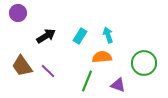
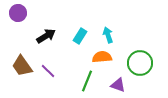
green circle: moved 4 px left
